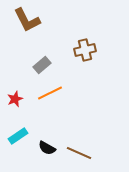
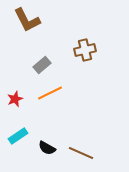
brown line: moved 2 px right
